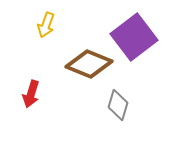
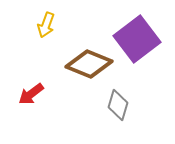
purple square: moved 3 px right, 2 px down
red arrow: rotated 36 degrees clockwise
